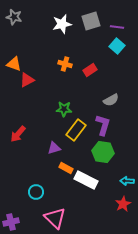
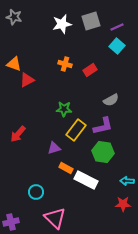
purple line: rotated 32 degrees counterclockwise
purple L-shape: moved 1 px down; rotated 60 degrees clockwise
red star: rotated 28 degrees clockwise
